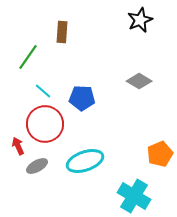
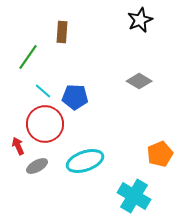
blue pentagon: moved 7 px left, 1 px up
